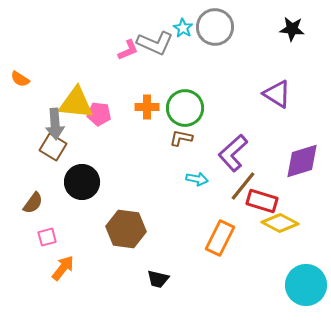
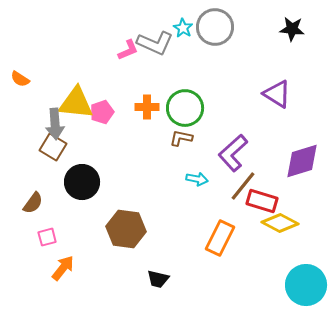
pink pentagon: moved 3 px right, 2 px up; rotated 25 degrees counterclockwise
